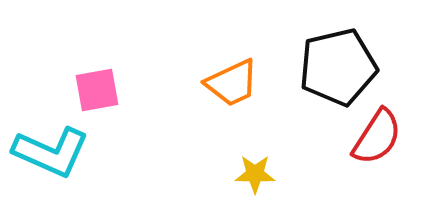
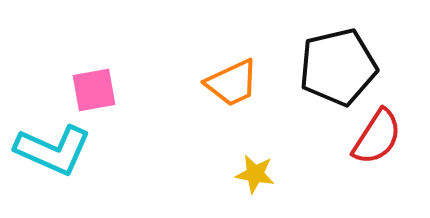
pink square: moved 3 px left
cyan L-shape: moved 2 px right, 2 px up
yellow star: rotated 9 degrees clockwise
